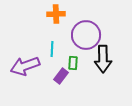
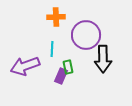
orange cross: moved 3 px down
green rectangle: moved 5 px left, 4 px down; rotated 16 degrees counterclockwise
purple rectangle: rotated 14 degrees counterclockwise
